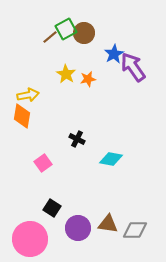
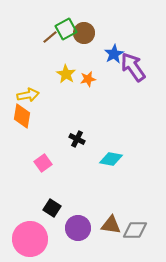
brown triangle: moved 3 px right, 1 px down
